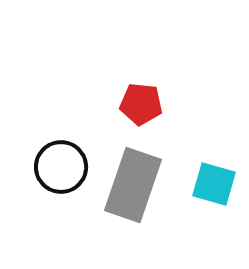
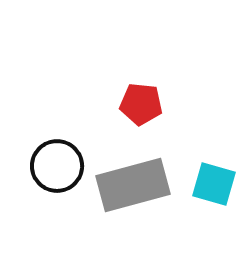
black circle: moved 4 px left, 1 px up
gray rectangle: rotated 56 degrees clockwise
